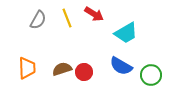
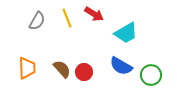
gray semicircle: moved 1 px left, 1 px down
brown semicircle: rotated 66 degrees clockwise
